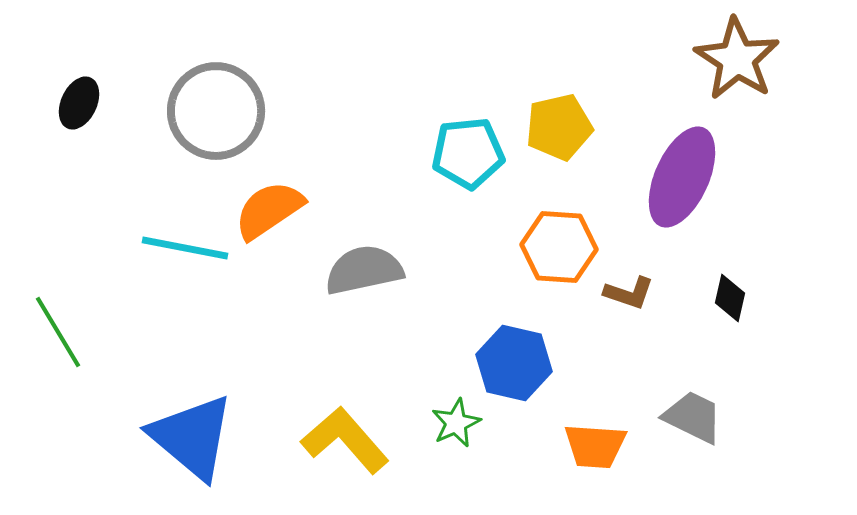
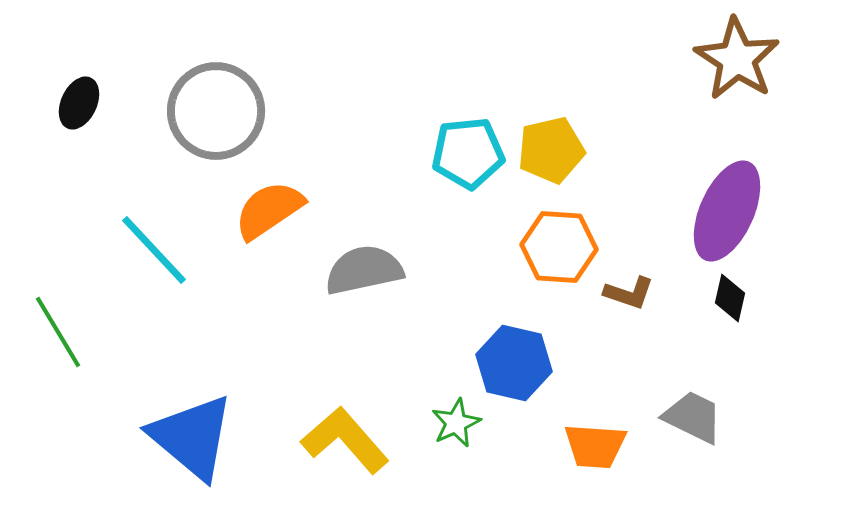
yellow pentagon: moved 8 px left, 23 px down
purple ellipse: moved 45 px right, 34 px down
cyan line: moved 31 px left, 2 px down; rotated 36 degrees clockwise
